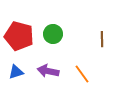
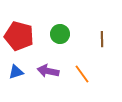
green circle: moved 7 px right
